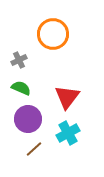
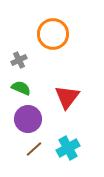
cyan cross: moved 15 px down
